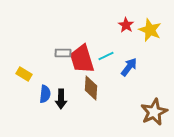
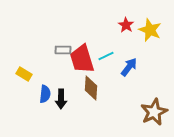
gray rectangle: moved 3 px up
